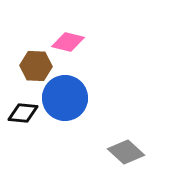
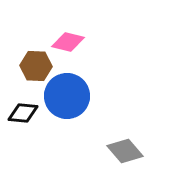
blue circle: moved 2 px right, 2 px up
gray diamond: moved 1 px left, 1 px up; rotated 6 degrees clockwise
